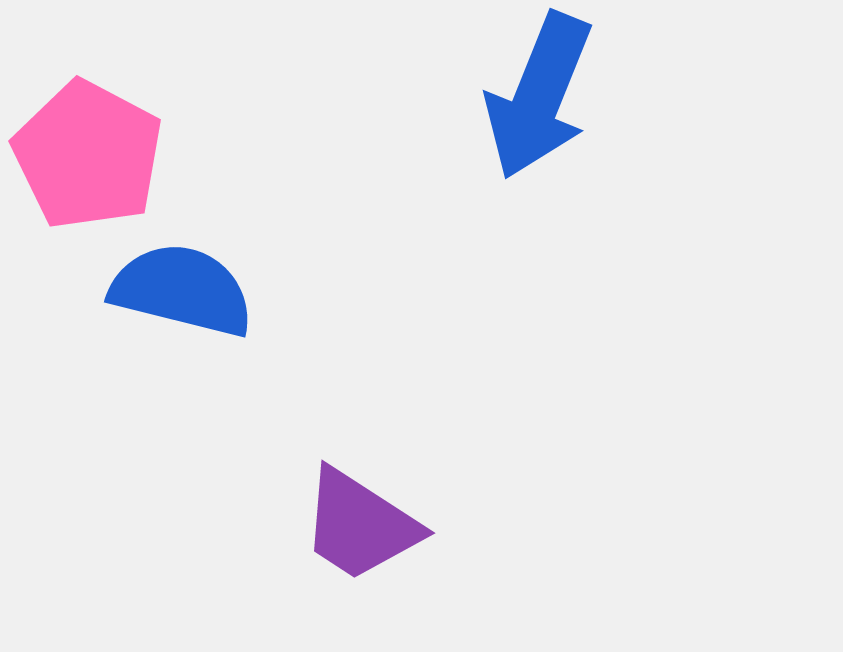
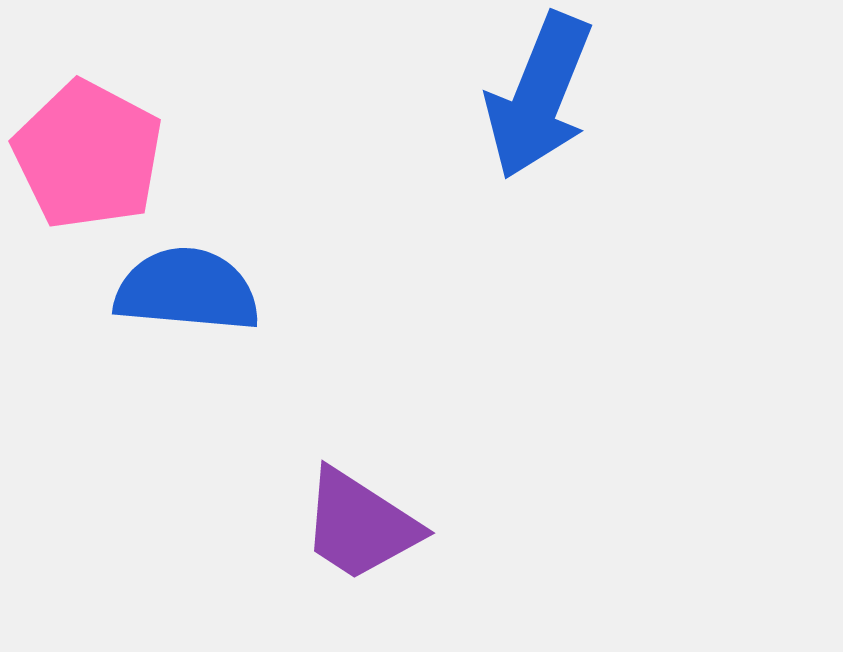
blue semicircle: moved 5 px right; rotated 9 degrees counterclockwise
